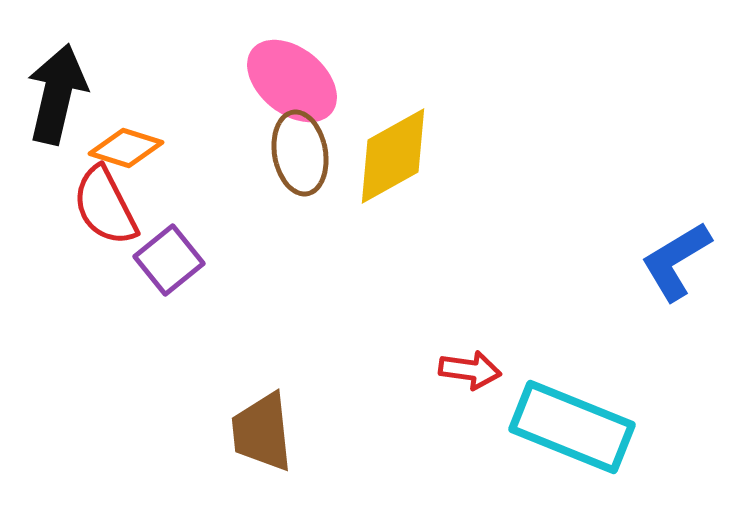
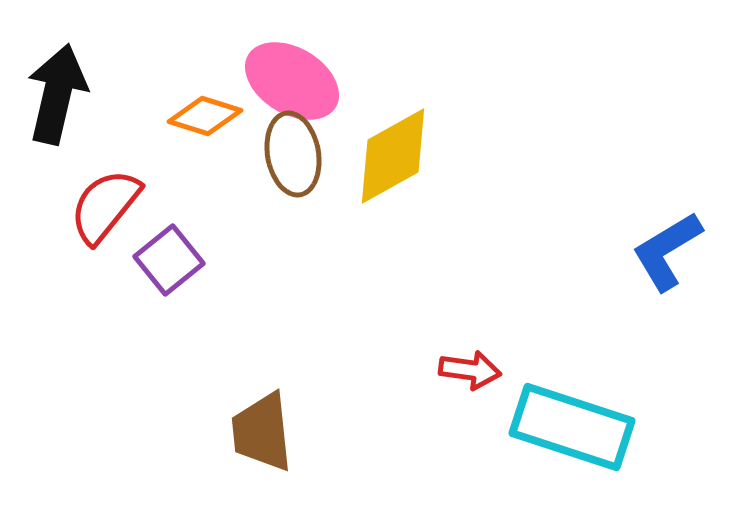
pink ellipse: rotated 8 degrees counterclockwise
orange diamond: moved 79 px right, 32 px up
brown ellipse: moved 7 px left, 1 px down
red semicircle: rotated 66 degrees clockwise
blue L-shape: moved 9 px left, 10 px up
cyan rectangle: rotated 4 degrees counterclockwise
